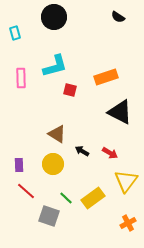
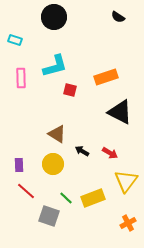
cyan rectangle: moved 7 px down; rotated 56 degrees counterclockwise
yellow rectangle: rotated 15 degrees clockwise
